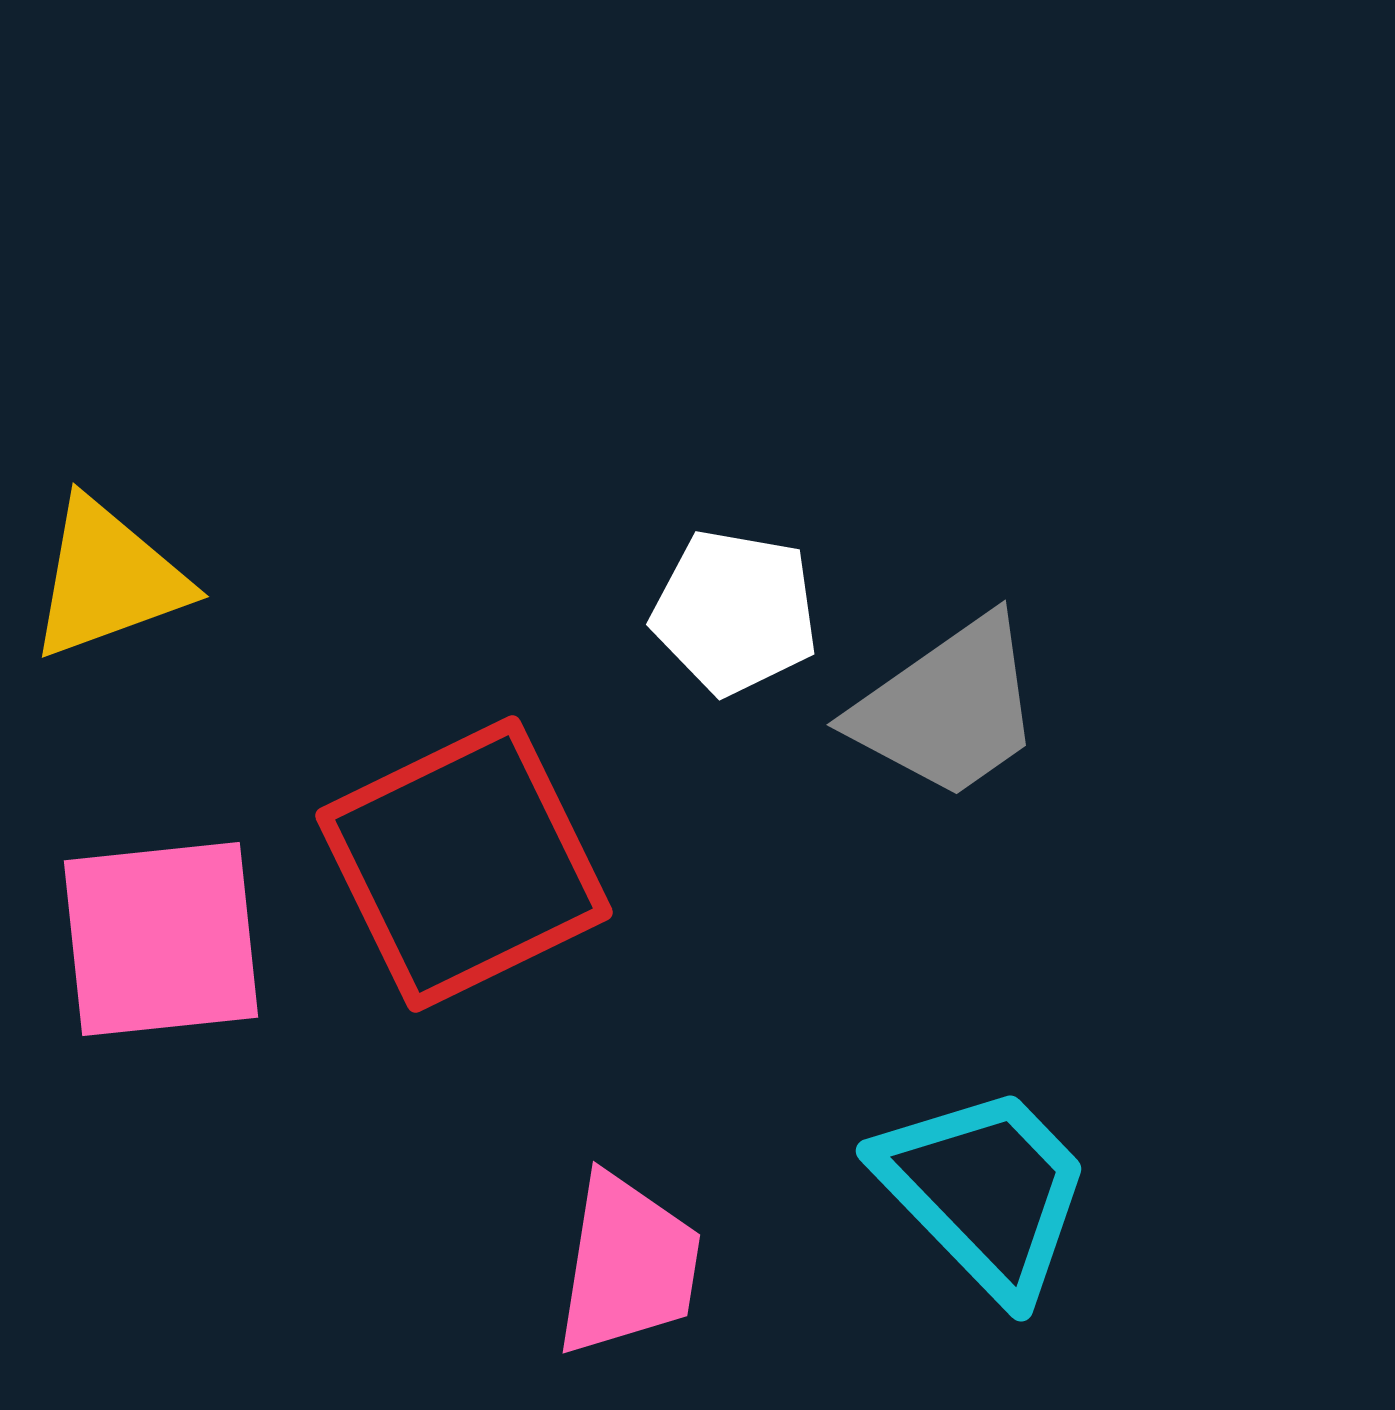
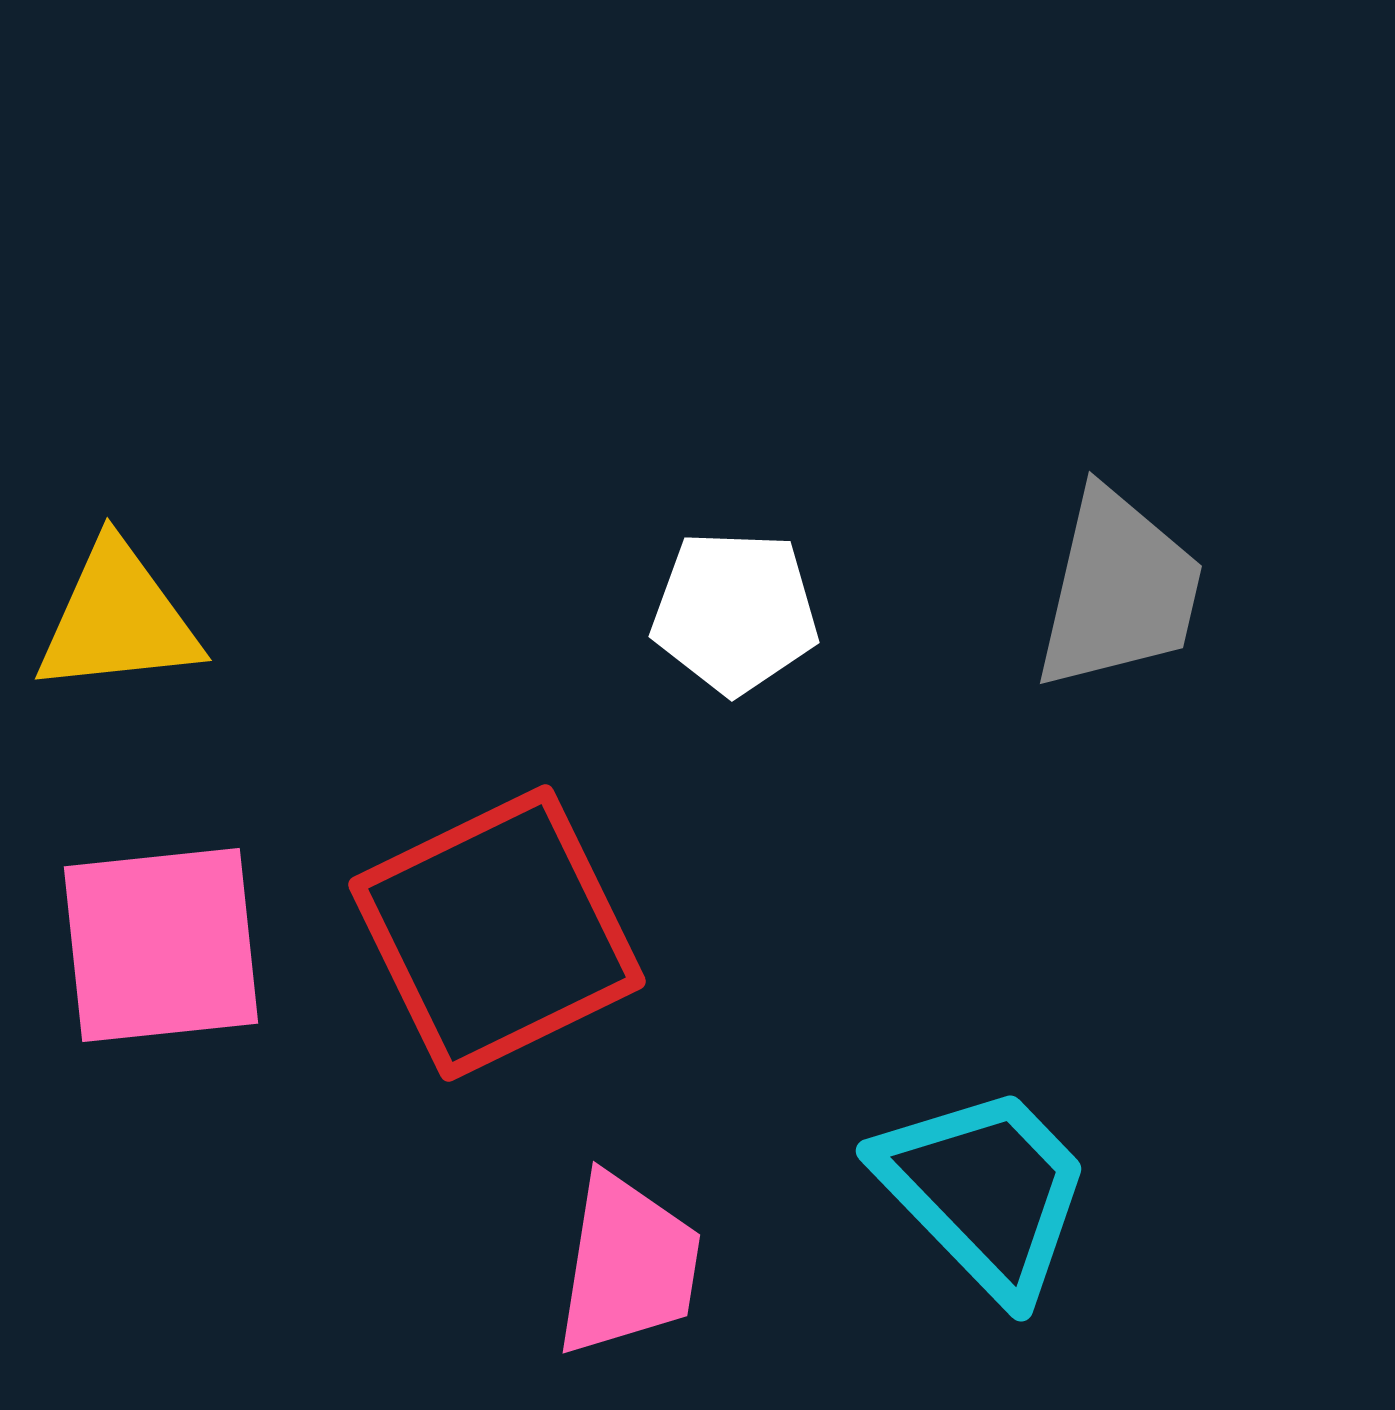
yellow triangle: moved 10 px right, 40 px down; rotated 14 degrees clockwise
white pentagon: rotated 8 degrees counterclockwise
gray trapezoid: moved 171 px right, 118 px up; rotated 42 degrees counterclockwise
red square: moved 33 px right, 69 px down
pink square: moved 6 px down
